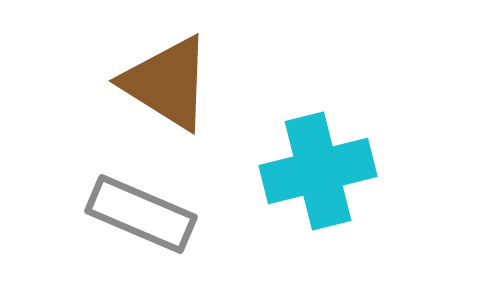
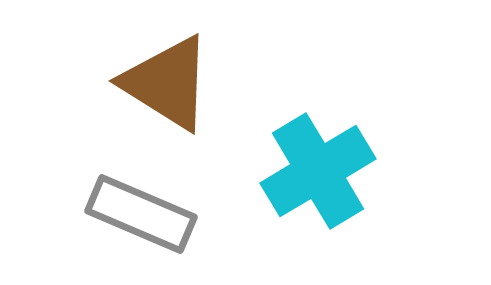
cyan cross: rotated 17 degrees counterclockwise
